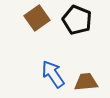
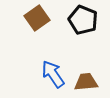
black pentagon: moved 6 px right
